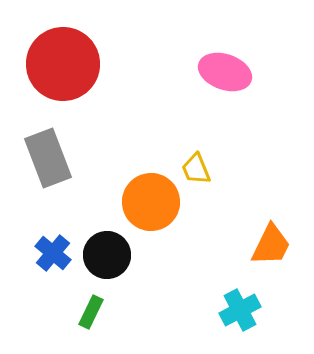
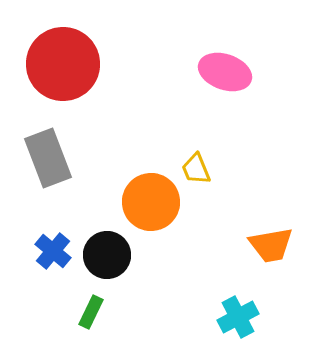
orange trapezoid: rotated 54 degrees clockwise
blue cross: moved 2 px up
cyan cross: moved 2 px left, 7 px down
